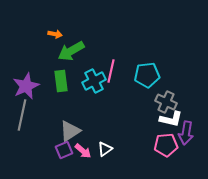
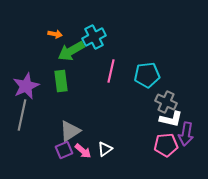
cyan cross: moved 44 px up
purple arrow: moved 1 px down
